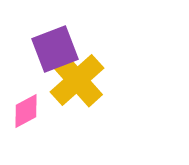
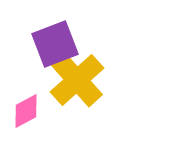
purple square: moved 5 px up
